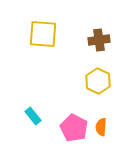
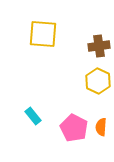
brown cross: moved 6 px down
